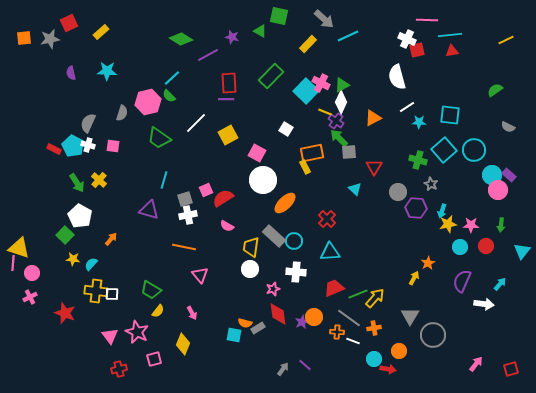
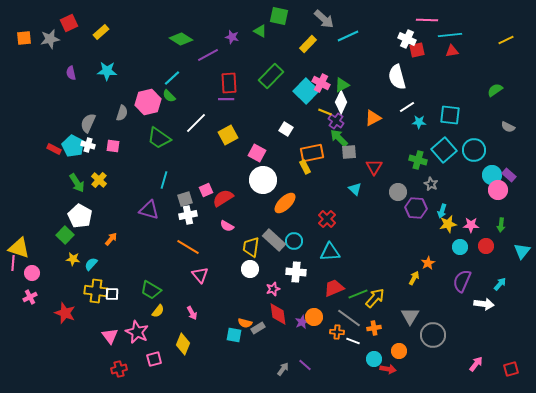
gray rectangle at (274, 236): moved 4 px down
orange line at (184, 247): moved 4 px right; rotated 20 degrees clockwise
